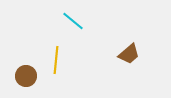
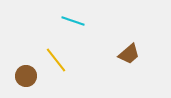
cyan line: rotated 20 degrees counterclockwise
yellow line: rotated 44 degrees counterclockwise
